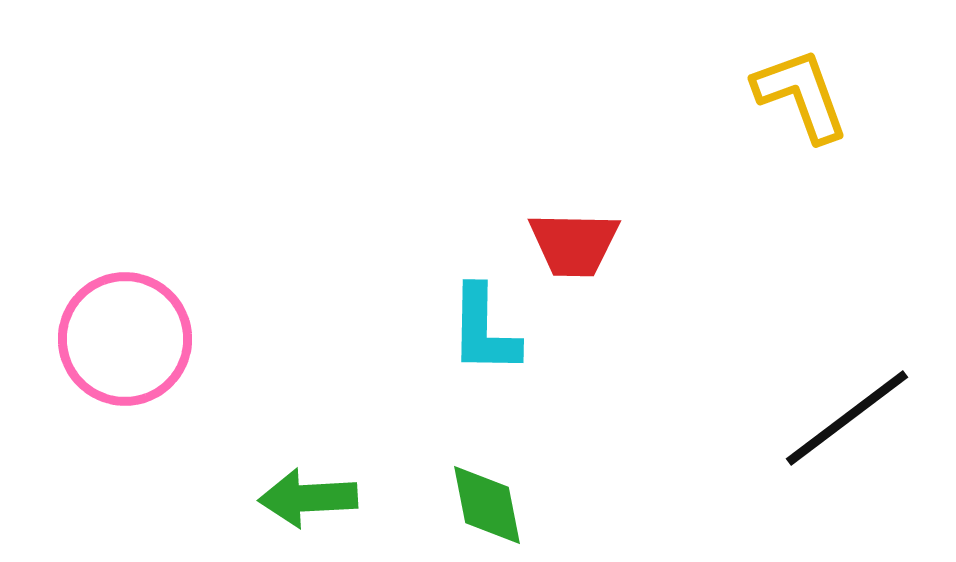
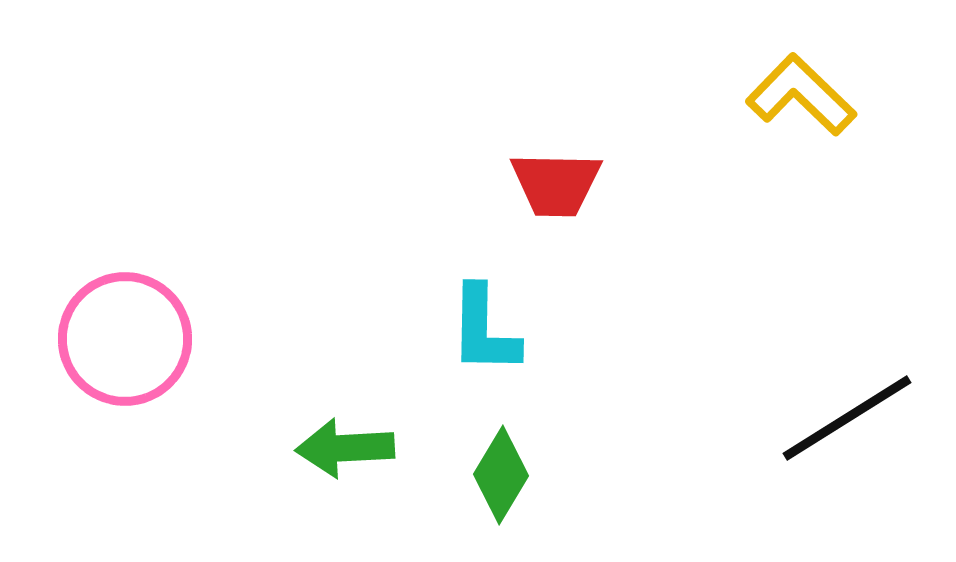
yellow L-shape: rotated 26 degrees counterclockwise
red trapezoid: moved 18 px left, 60 px up
black line: rotated 5 degrees clockwise
green arrow: moved 37 px right, 50 px up
green diamond: moved 14 px right, 30 px up; rotated 42 degrees clockwise
